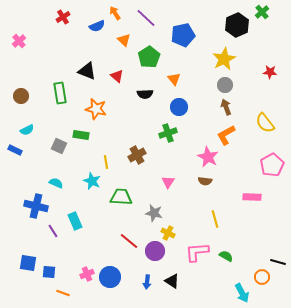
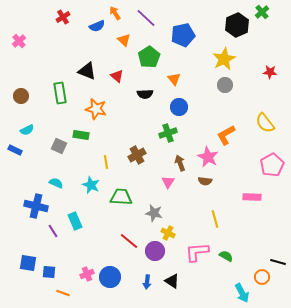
brown arrow at (226, 107): moved 46 px left, 56 px down
cyan star at (92, 181): moved 1 px left, 4 px down
